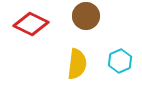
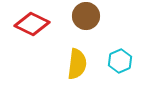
red diamond: moved 1 px right
